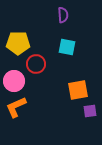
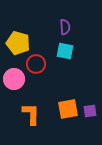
purple semicircle: moved 2 px right, 12 px down
yellow pentagon: rotated 15 degrees clockwise
cyan square: moved 2 px left, 4 px down
pink circle: moved 2 px up
orange square: moved 10 px left, 19 px down
orange L-shape: moved 15 px right, 7 px down; rotated 115 degrees clockwise
